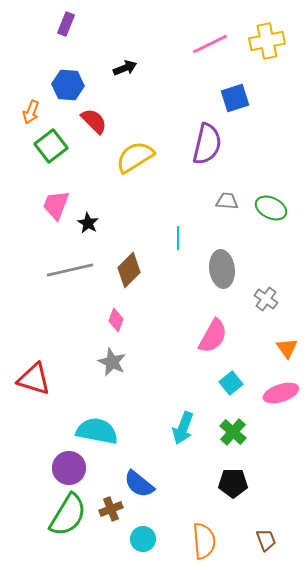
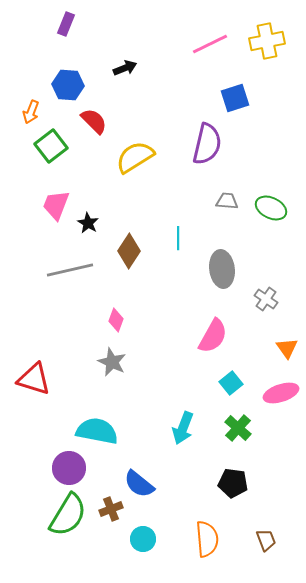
brown diamond: moved 19 px up; rotated 12 degrees counterclockwise
green cross: moved 5 px right, 4 px up
black pentagon: rotated 8 degrees clockwise
orange semicircle: moved 3 px right, 2 px up
